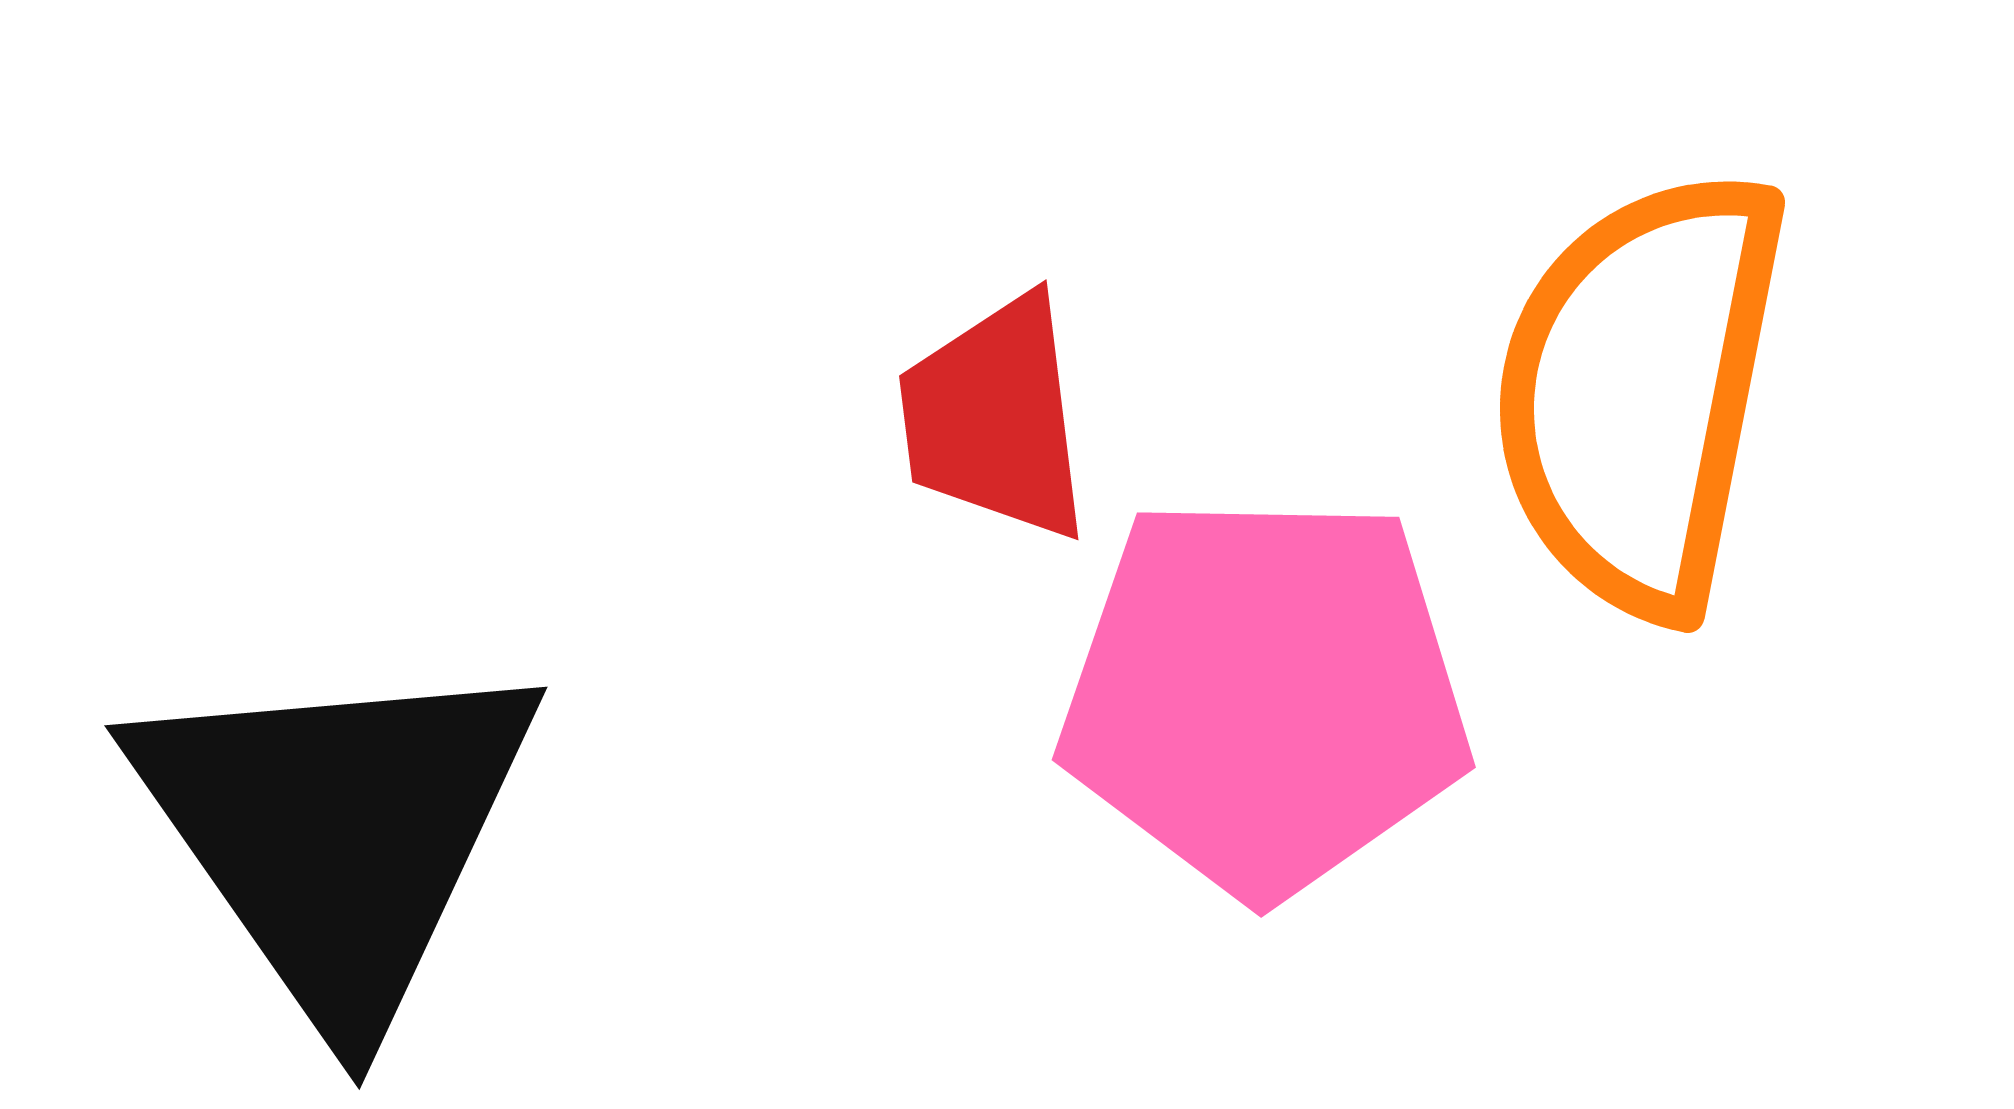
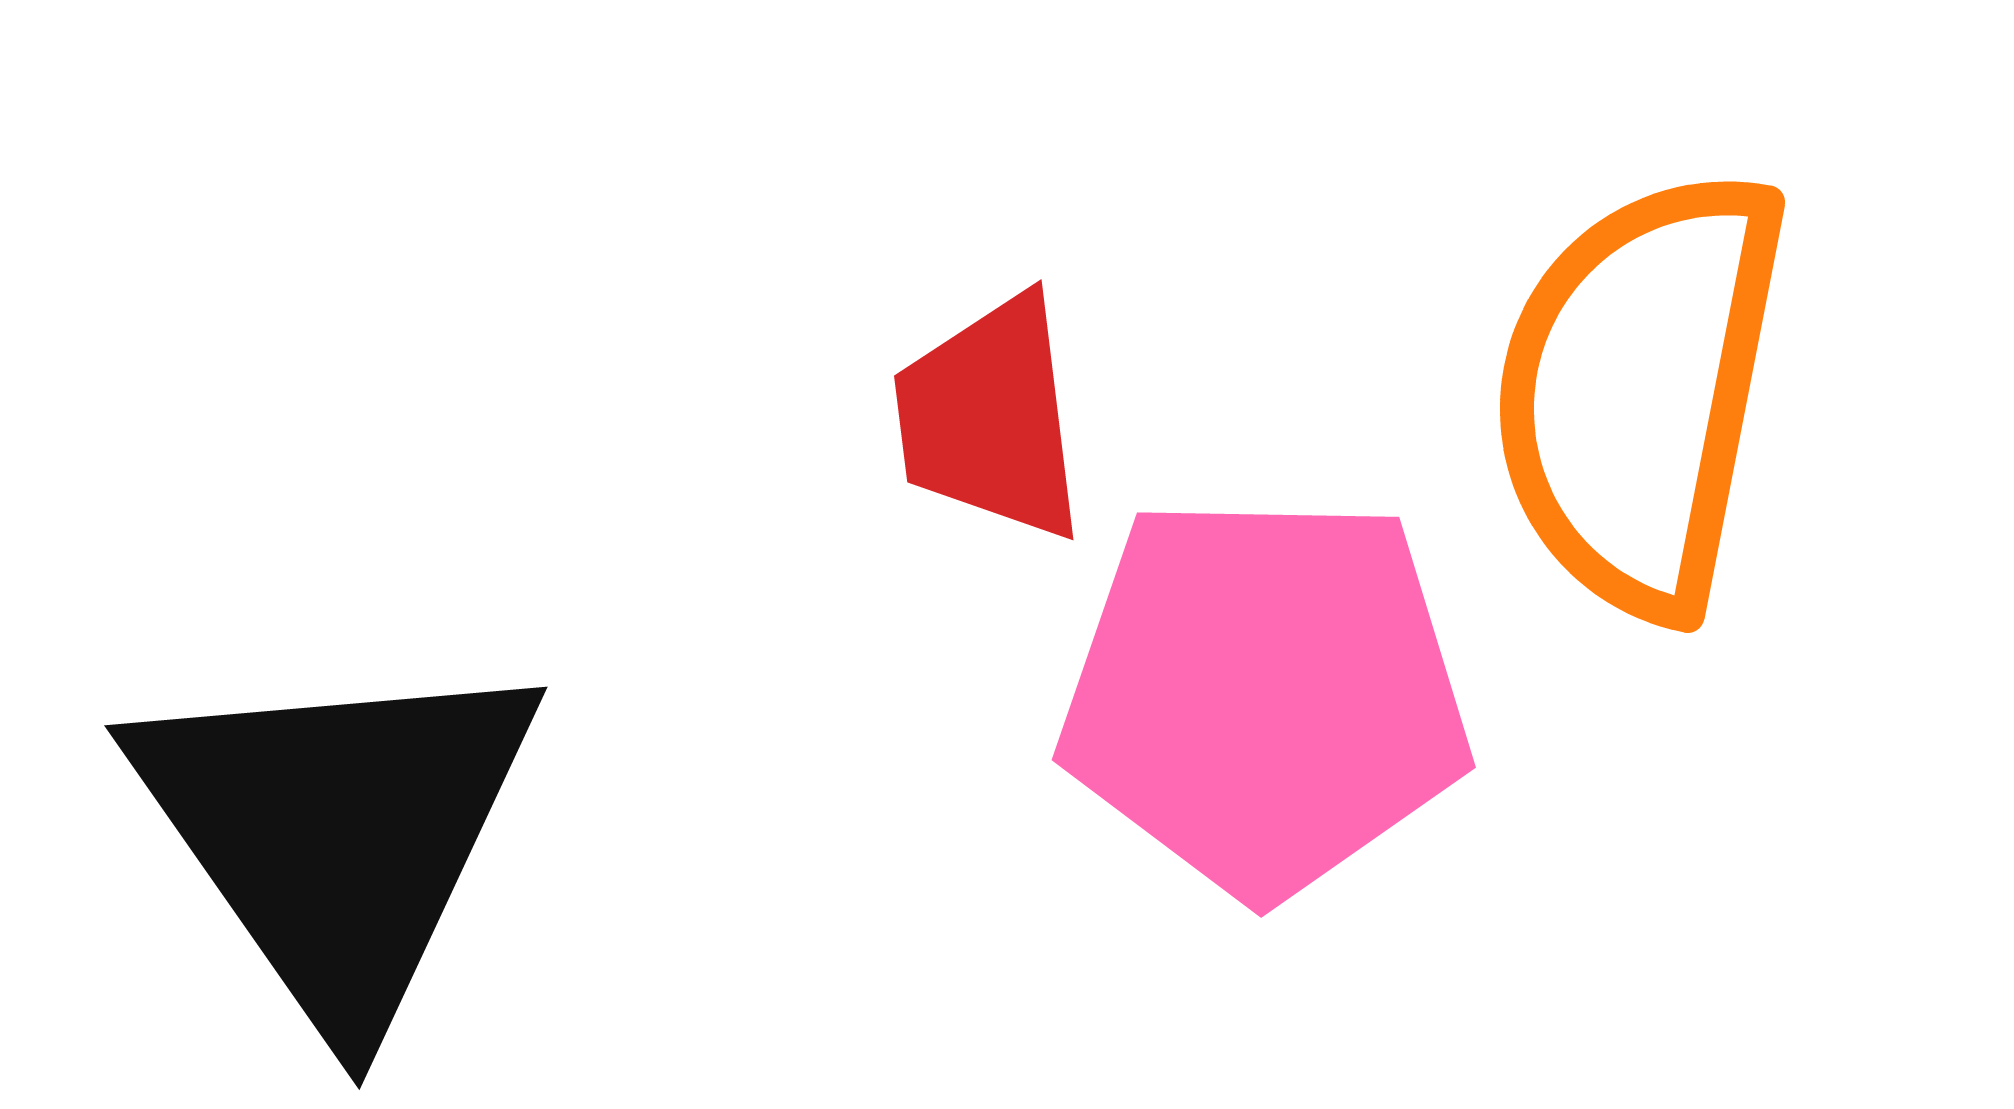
red trapezoid: moved 5 px left
